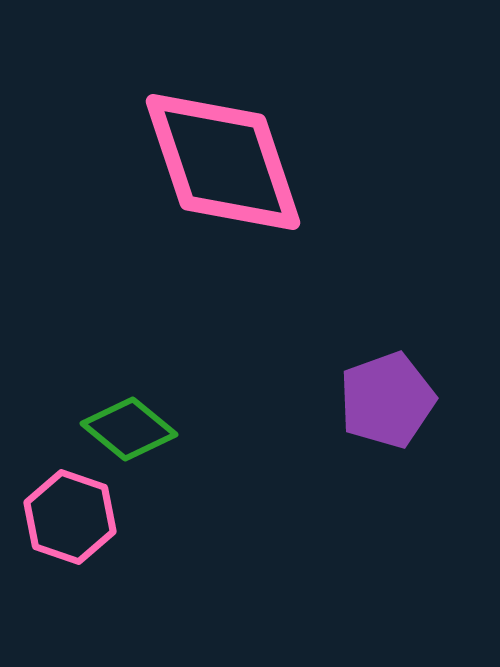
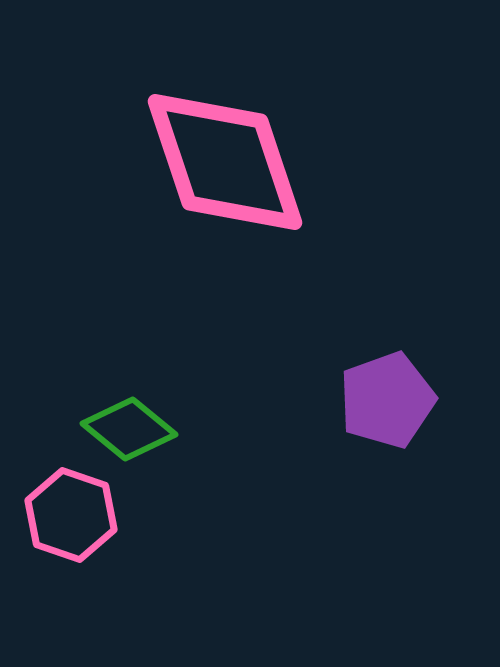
pink diamond: moved 2 px right
pink hexagon: moved 1 px right, 2 px up
